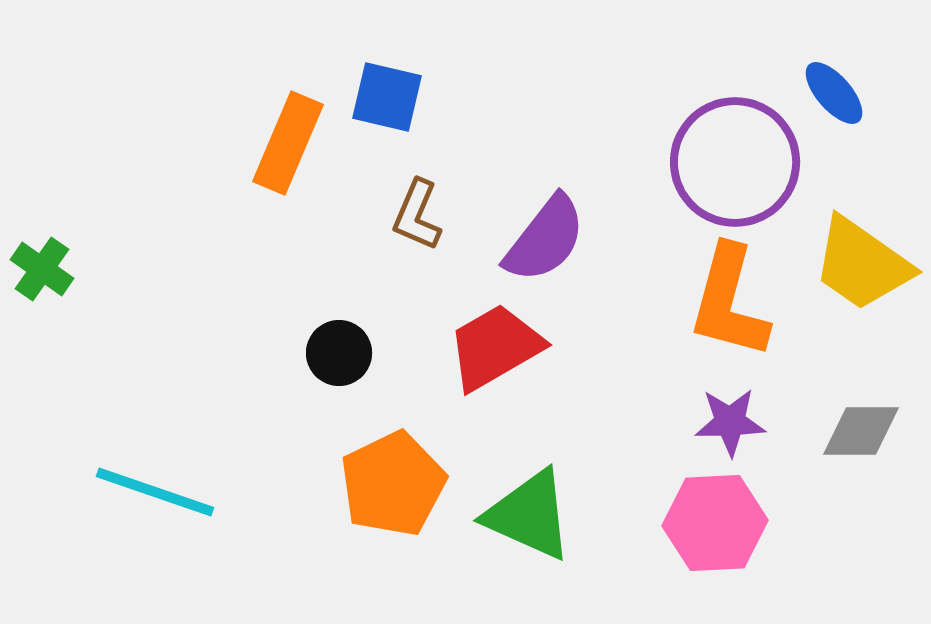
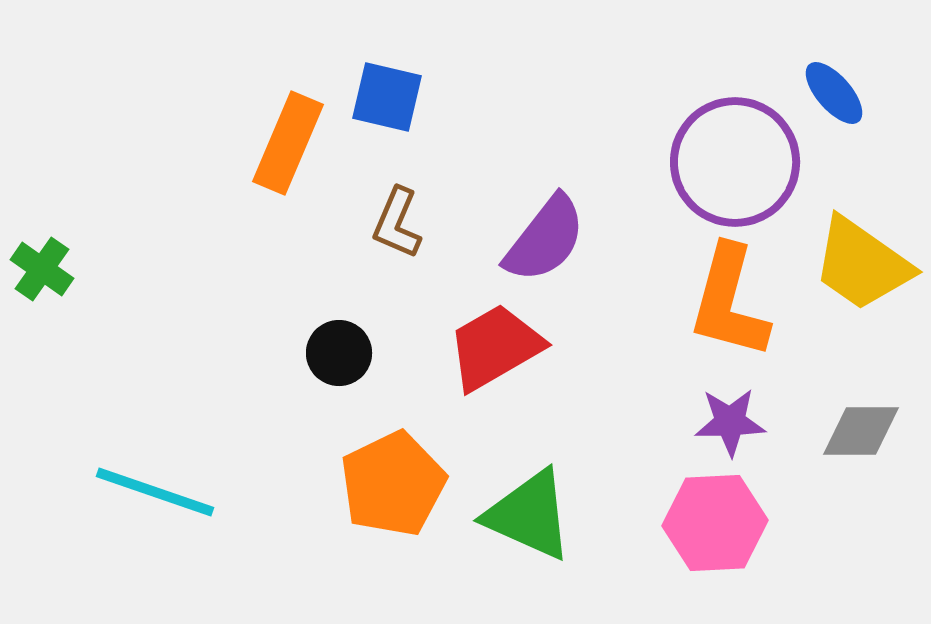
brown L-shape: moved 20 px left, 8 px down
